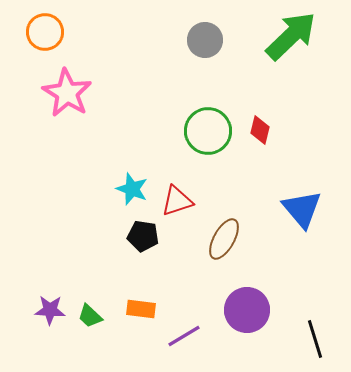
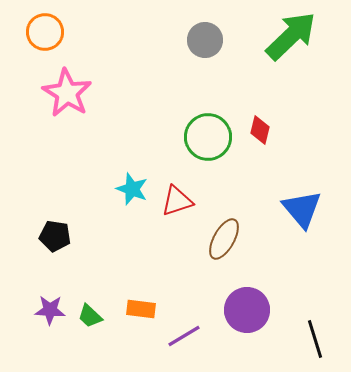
green circle: moved 6 px down
black pentagon: moved 88 px left
